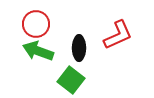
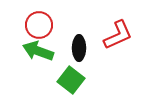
red circle: moved 3 px right, 1 px down
